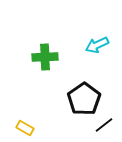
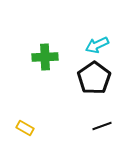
black pentagon: moved 10 px right, 21 px up
black line: moved 2 px left, 1 px down; rotated 18 degrees clockwise
